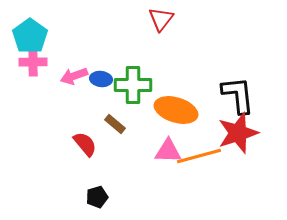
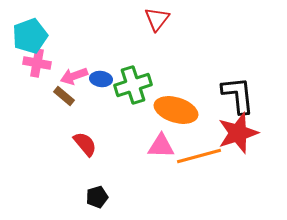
red triangle: moved 4 px left
cyan pentagon: rotated 16 degrees clockwise
pink cross: moved 4 px right, 1 px down; rotated 12 degrees clockwise
green cross: rotated 18 degrees counterclockwise
brown rectangle: moved 51 px left, 28 px up
pink triangle: moved 7 px left, 5 px up
